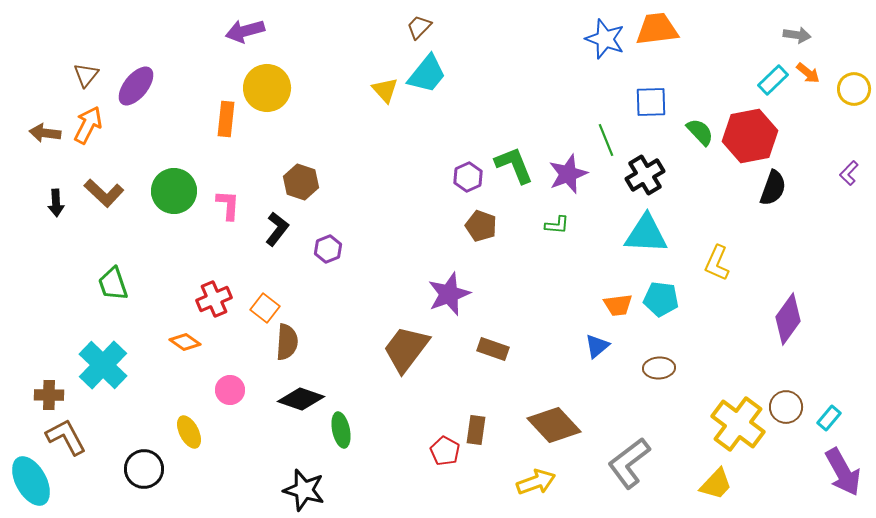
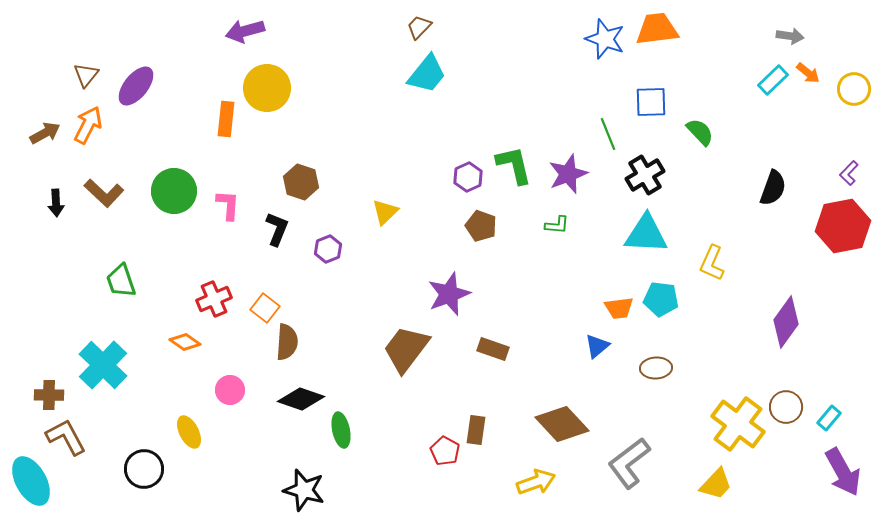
gray arrow at (797, 35): moved 7 px left, 1 px down
yellow triangle at (385, 90): moved 122 px down; rotated 28 degrees clockwise
brown arrow at (45, 133): rotated 144 degrees clockwise
red hexagon at (750, 136): moved 93 px right, 90 px down
green line at (606, 140): moved 2 px right, 6 px up
green L-shape at (514, 165): rotated 9 degrees clockwise
black L-shape at (277, 229): rotated 16 degrees counterclockwise
yellow L-shape at (717, 263): moved 5 px left
green trapezoid at (113, 284): moved 8 px right, 3 px up
orange trapezoid at (618, 305): moved 1 px right, 3 px down
purple diamond at (788, 319): moved 2 px left, 3 px down
brown ellipse at (659, 368): moved 3 px left
brown diamond at (554, 425): moved 8 px right, 1 px up
